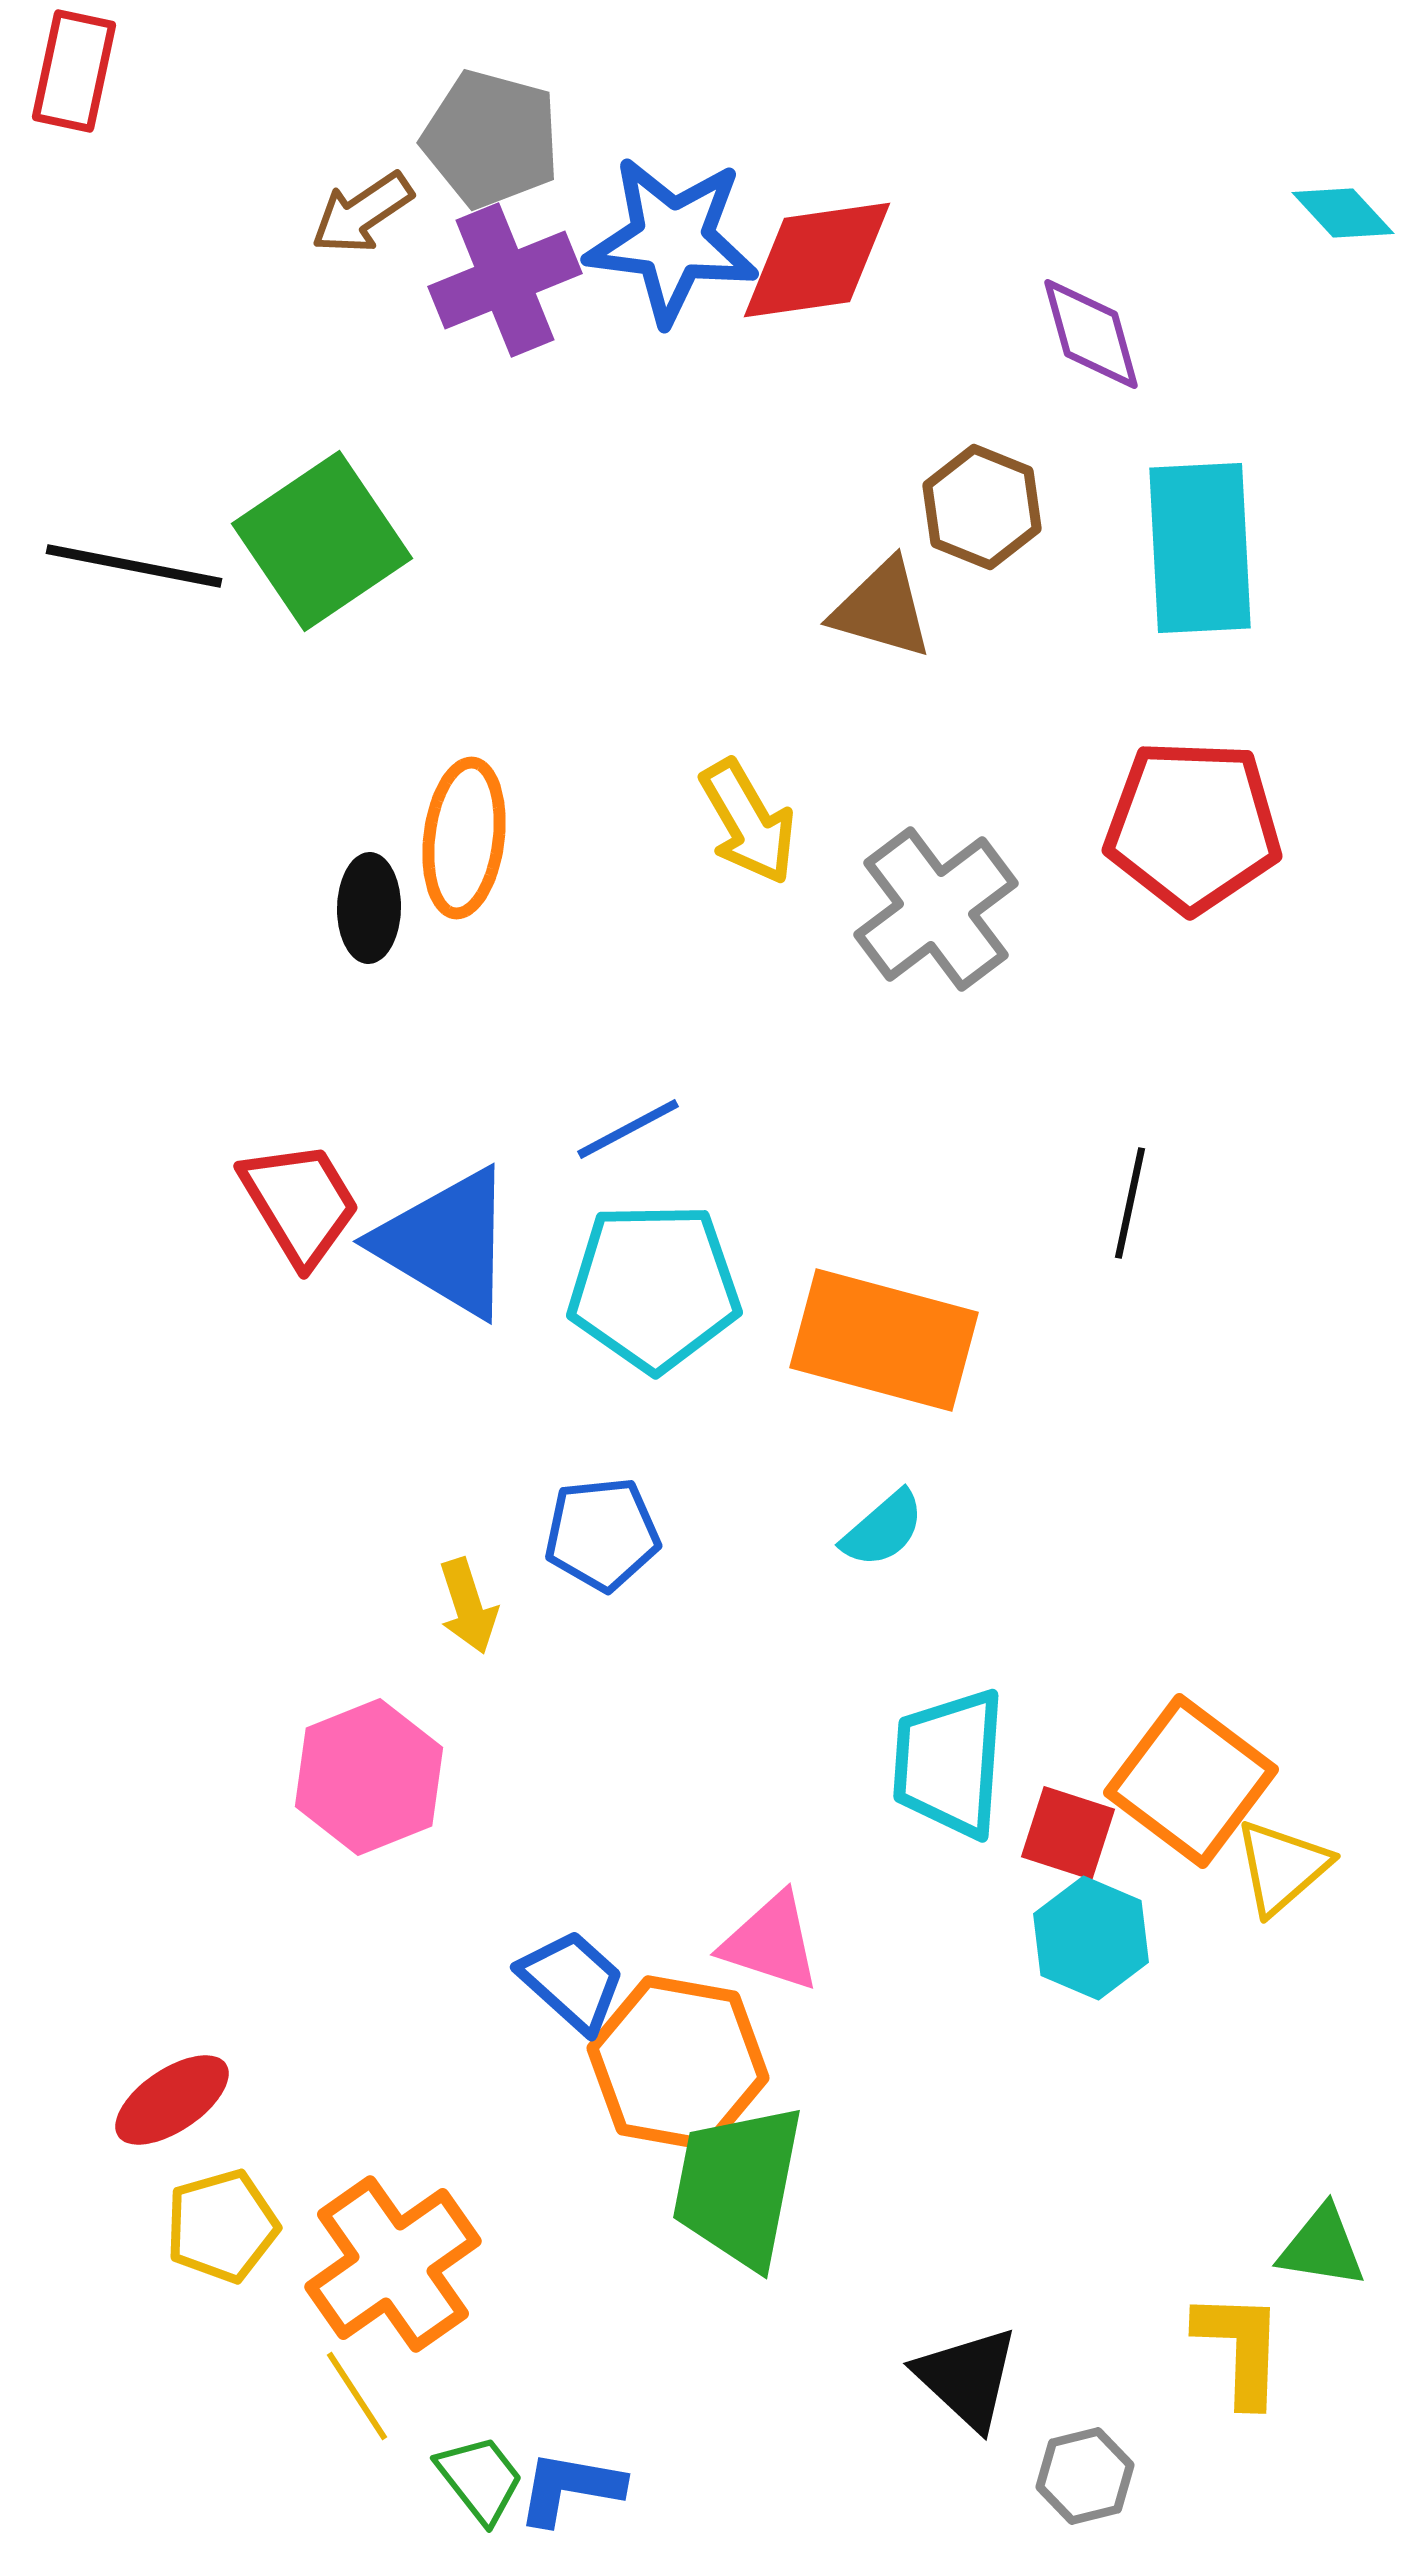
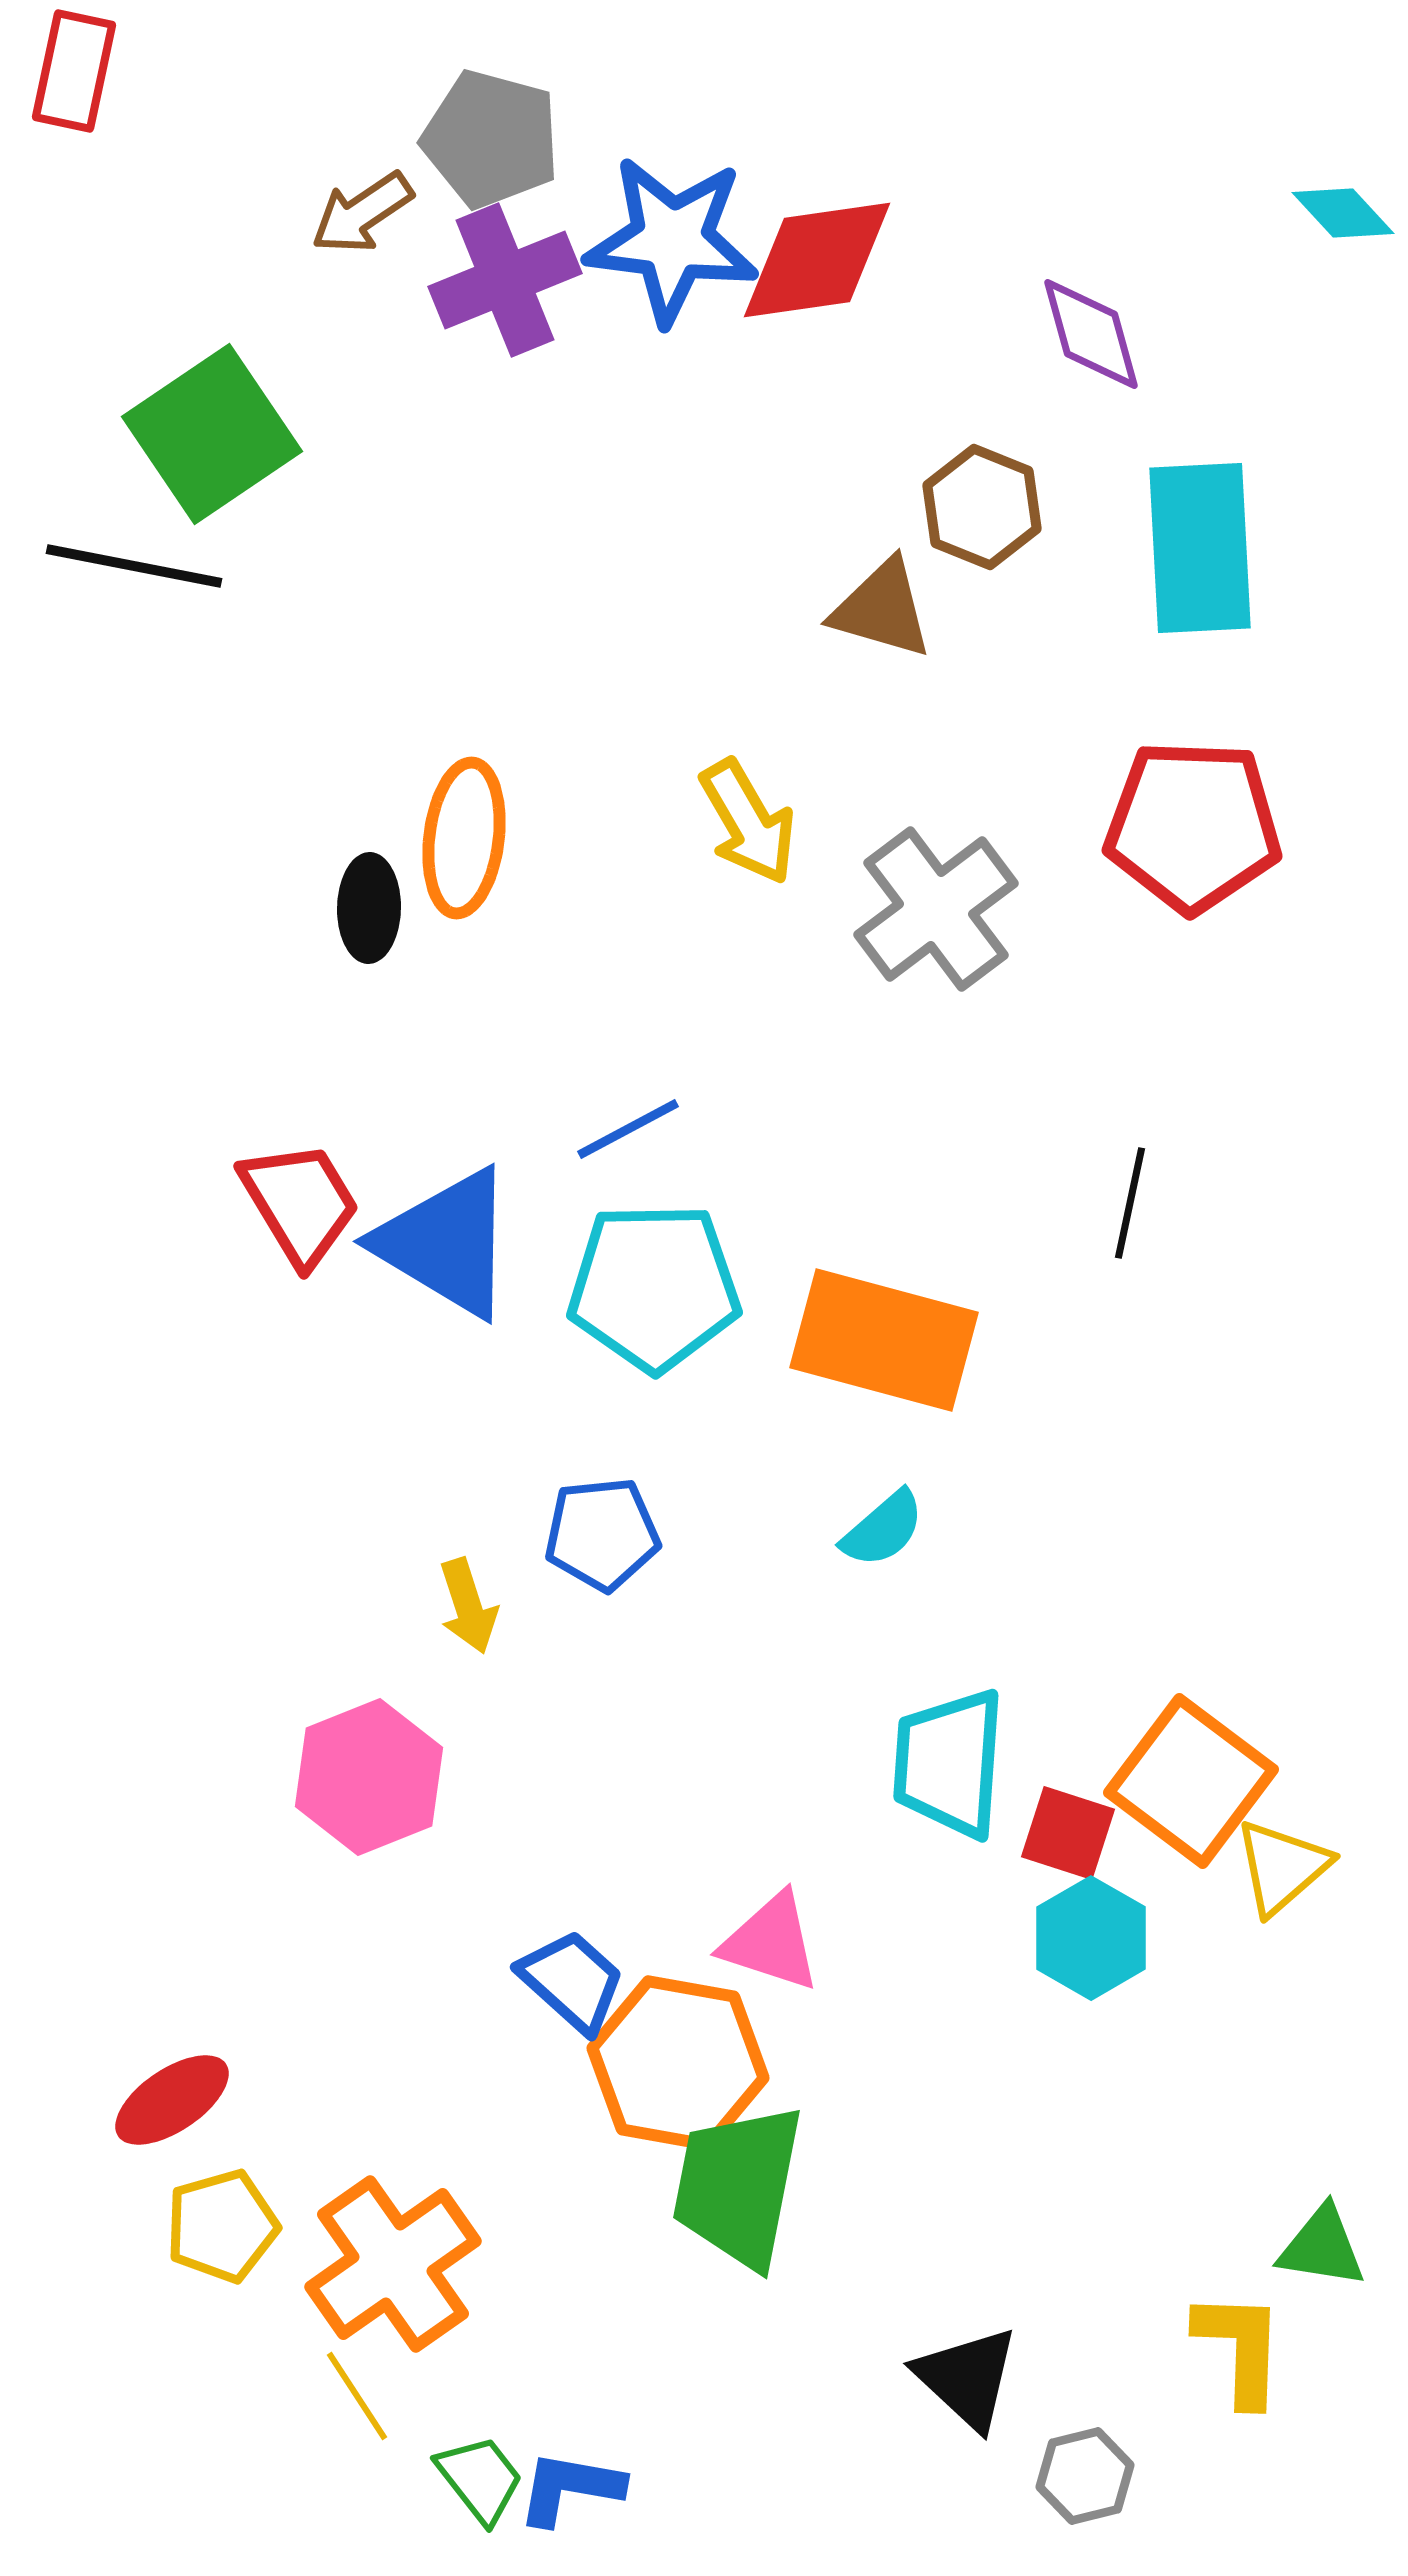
green square at (322, 541): moved 110 px left, 107 px up
cyan hexagon at (1091, 1938): rotated 7 degrees clockwise
